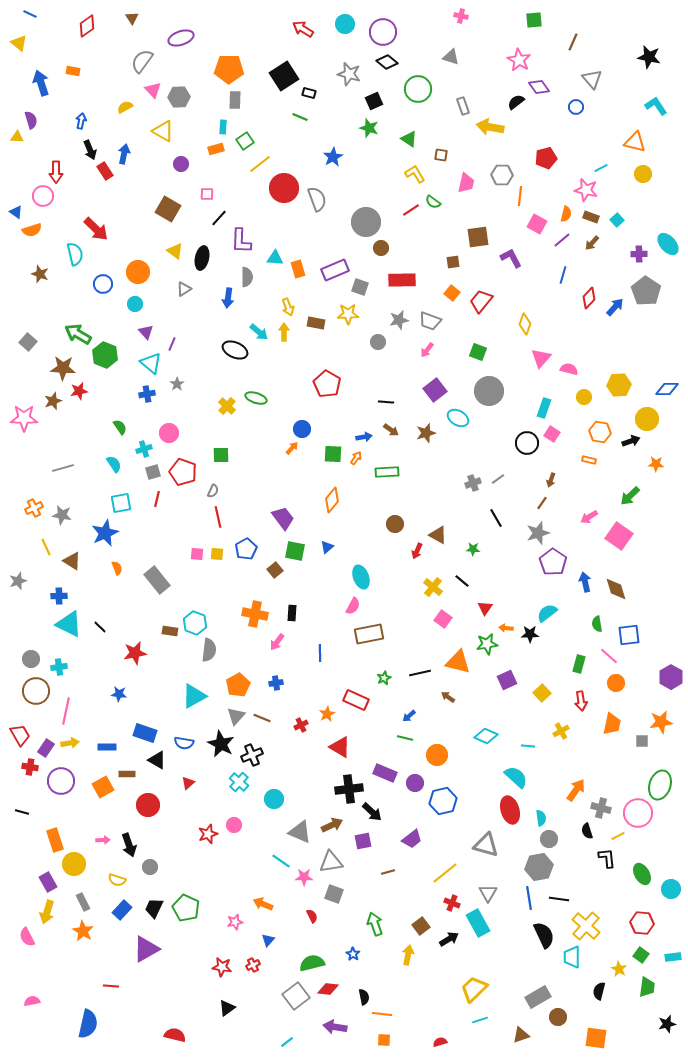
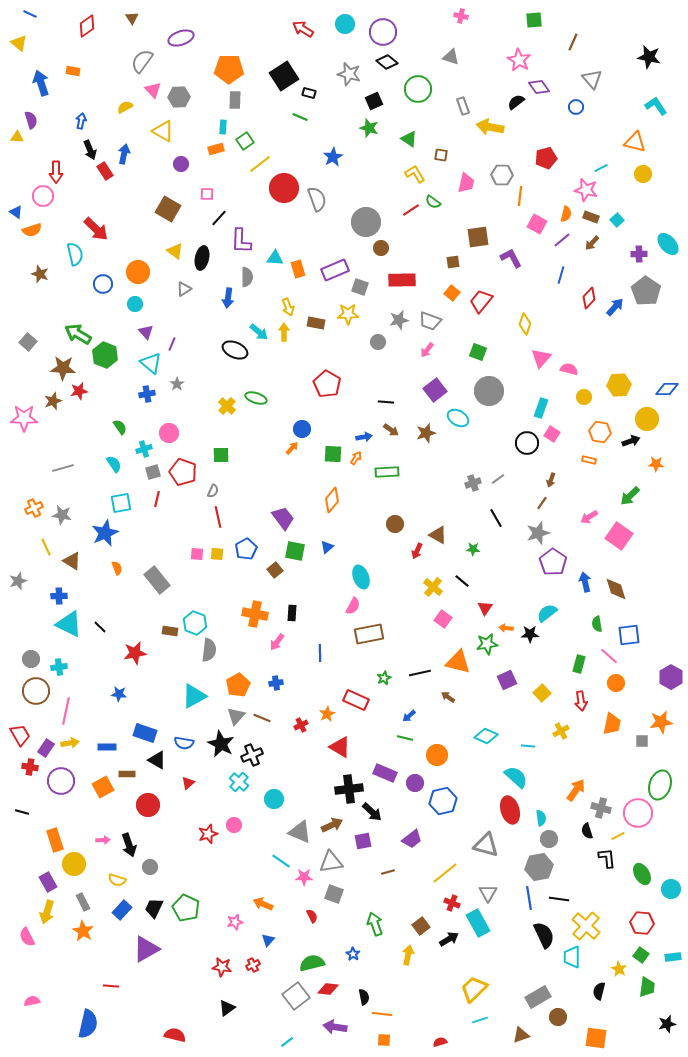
blue line at (563, 275): moved 2 px left
cyan rectangle at (544, 408): moved 3 px left
